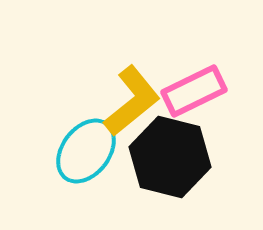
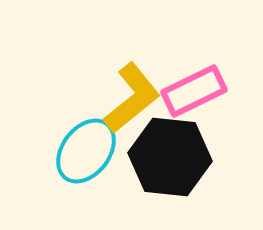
yellow L-shape: moved 3 px up
black hexagon: rotated 8 degrees counterclockwise
